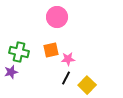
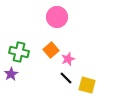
orange square: rotated 28 degrees counterclockwise
pink star: rotated 16 degrees counterclockwise
purple star: moved 2 px down; rotated 16 degrees counterclockwise
black line: rotated 72 degrees counterclockwise
yellow square: rotated 30 degrees counterclockwise
